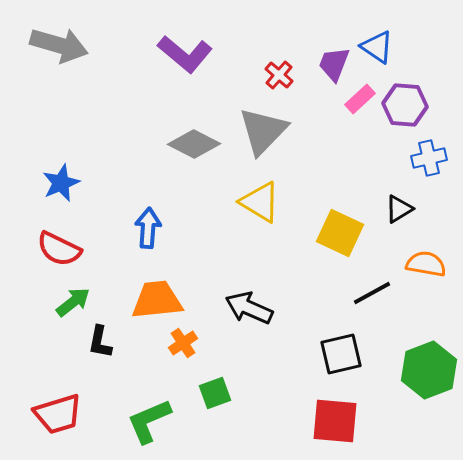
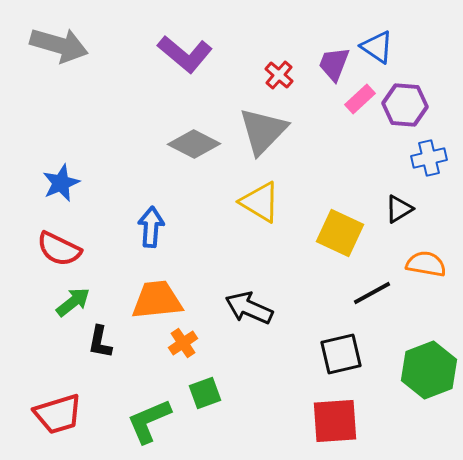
blue arrow: moved 3 px right, 1 px up
green square: moved 10 px left
red square: rotated 9 degrees counterclockwise
